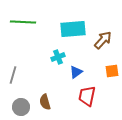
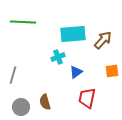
cyan rectangle: moved 5 px down
red trapezoid: moved 2 px down
